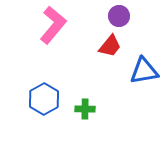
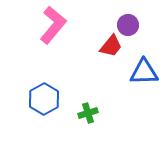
purple circle: moved 9 px right, 9 px down
red trapezoid: moved 1 px right
blue triangle: moved 1 px down; rotated 8 degrees clockwise
green cross: moved 3 px right, 4 px down; rotated 18 degrees counterclockwise
